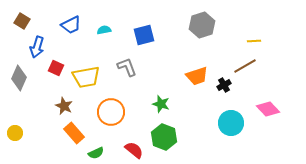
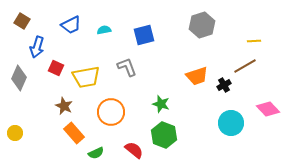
green hexagon: moved 2 px up
